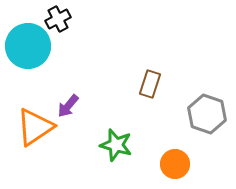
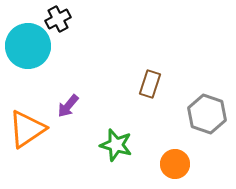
orange triangle: moved 8 px left, 2 px down
